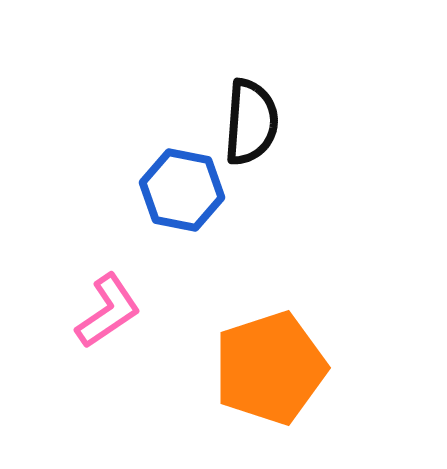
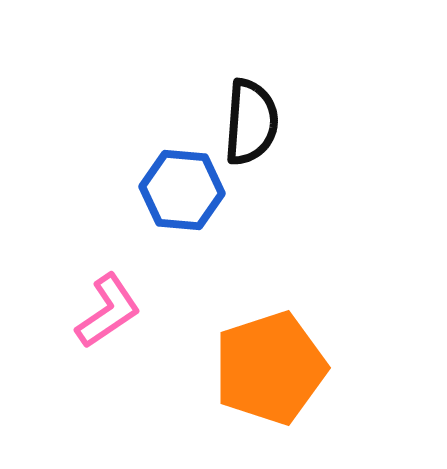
blue hexagon: rotated 6 degrees counterclockwise
